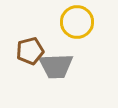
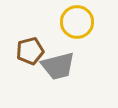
gray trapezoid: moved 2 px right; rotated 12 degrees counterclockwise
